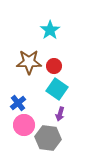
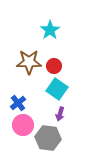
pink circle: moved 1 px left
